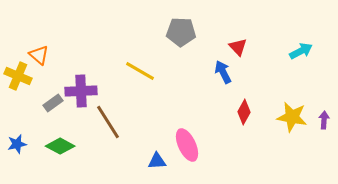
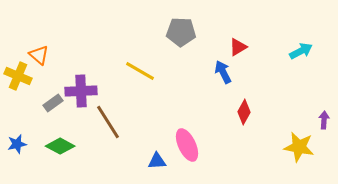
red triangle: rotated 42 degrees clockwise
yellow star: moved 7 px right, 30 px down
